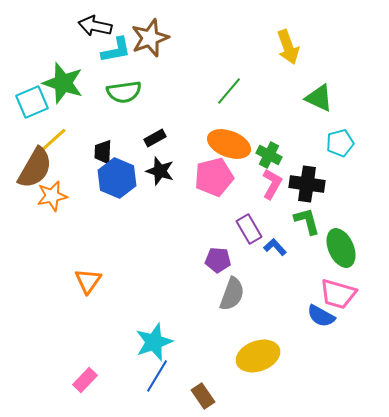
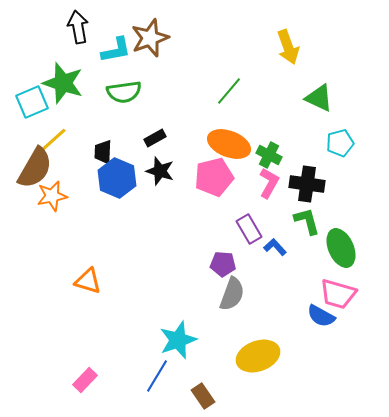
black arrow: moved 17 px left, 1 px down; rotated 68 degrees clockwise
pink L-shape: moved 3 px left, 1 px up
purple pentagon: moved 5 px right, 4 px down
orange triangle: rotated 48 degrees counterclockwise
cyan star: moved 24 px right, 2 px up
